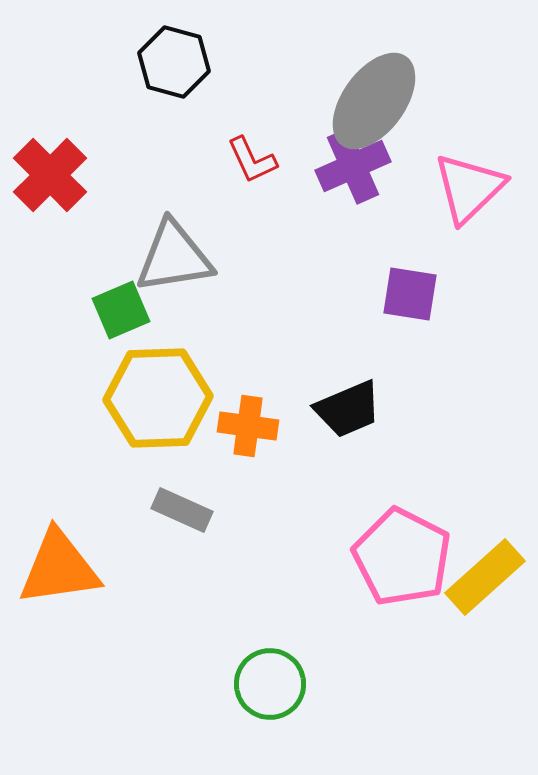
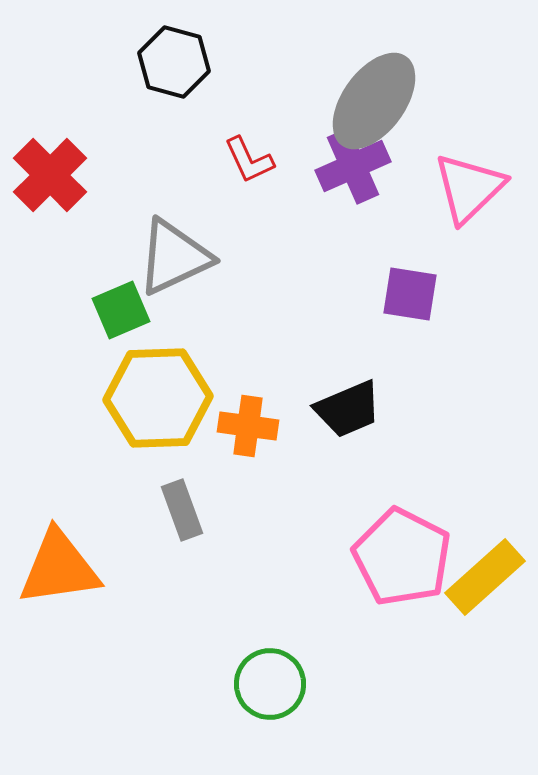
red L-shape: moved 3 px left
gray triangle: rotated 16 degrees counterclockwise
gray rectangle: rotated 46 degrees clockwise
